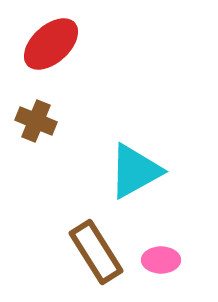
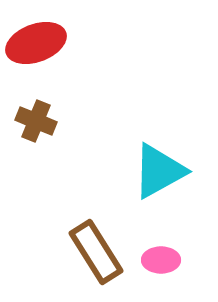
red ellipse: moved 15 px left, 1 px up; rotated 22 degrees clockwise
cyan triangle: moved 24 px right
